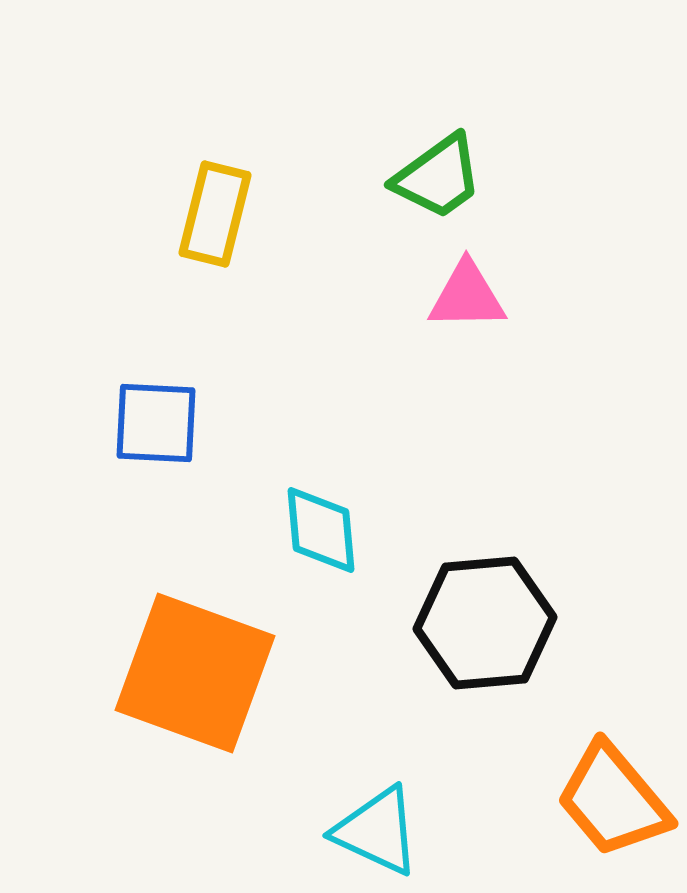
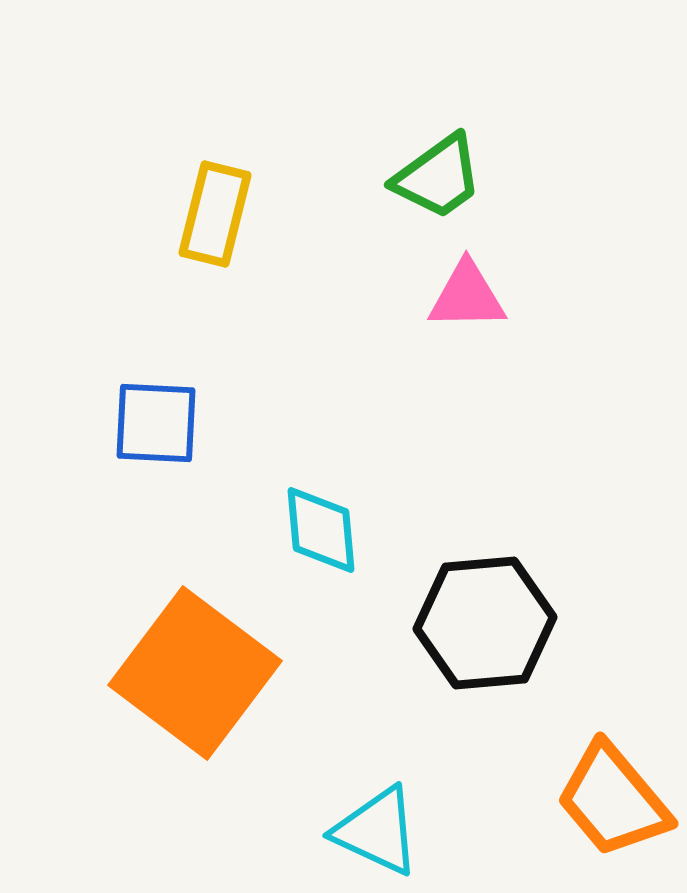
orange square: rotated 17 degrees clockwise
